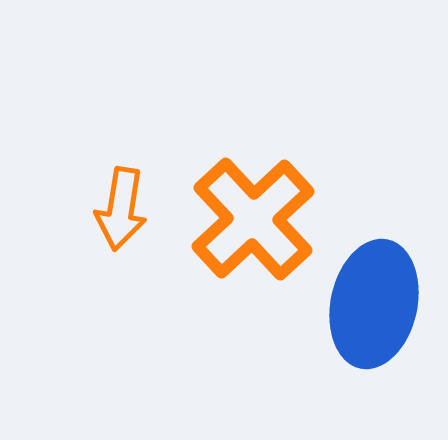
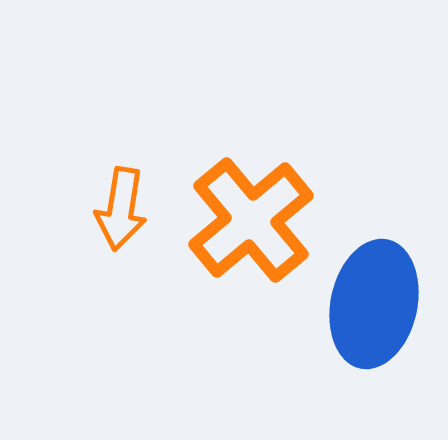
orange cross: moved 2 px left, 1 px down; rotated 3 degrees clockwise
